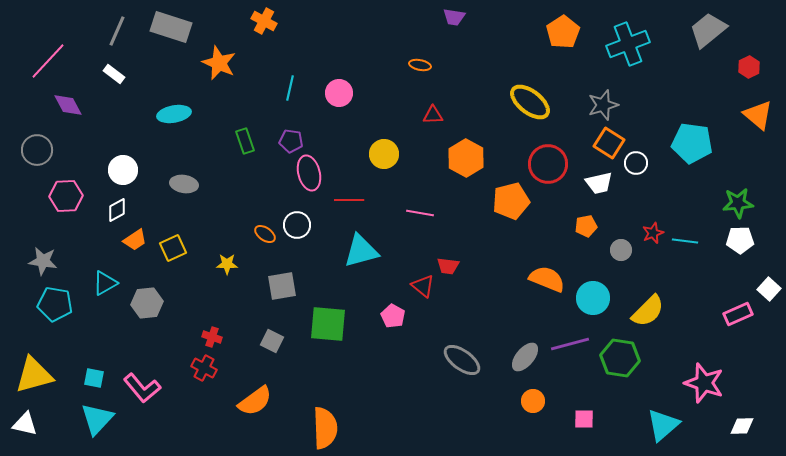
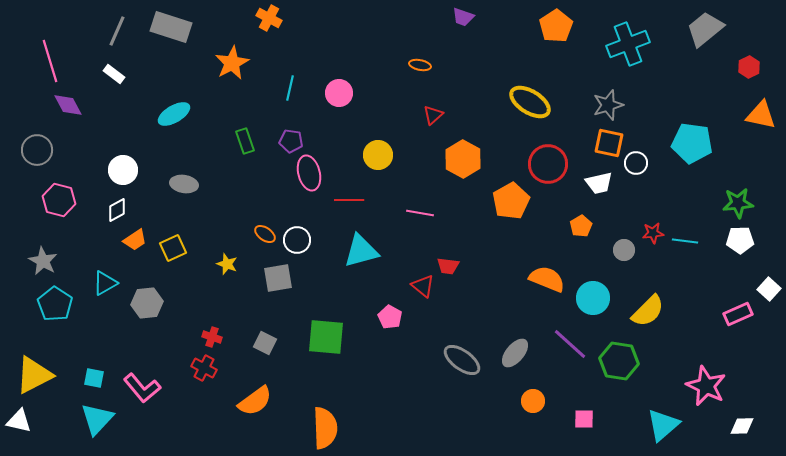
purple trapezoid at (454, 17): moved 9 px right; rotated 10 degrees clockwise
orange cross at (264, 21): moved 5 px right, 3 px up
gray trapezoid at (708, 30): moved 3 px left, 1 px up
orange pentagon at (563, 32): moved 7 px left, 6 px up
pink line at (48, 61): moved 2 px right; rotated 60 degrees counterclockwise
orange star at (219, 63): moved 13 px right; rotated 20 degrees clockwise
yellow ellipse at (530, 102): rotated 6 degrees counterclockwise
gray star at (603, 105): moved 5 px right
cyan ellipse at (174, 114): rotated 20 degrees counterclockwise
red triangle at (433, 115): rotated 40 degrees counterclockwise
orange triangle at (758, 115): moved 3 px right; rotated 28 degrees counterclockwise
orange square at (609, 143): rotated 20 degrees counterclockwise
yellow circle at (384, 154): moved 6 px left, 1 px down
orange hexagon at (466, 158): moved 3 px left, 1 px down
pink hexagon at (66, 196): moved 7 px left, 4 px down; rotated 16 degrees clockwise
orange pentagon at (511, 201): rotated 15 degrees counterclockwise
white circle at (297, 225): moved 15 px down
orange pentagon at (586, 226): moved 5 px left; rotated 20 degrees counterclockwise
red star at (653, 233): rotated 15 degrees clockwise
gray circle at (621, 250): moved 3 px right
gray star at (43, 261): rotated 20 degrees clockwise
yellow star at (227, 264): rotated 20 degrees clockwise
gray square at (282, 286): moved 4 px left, 8 px up
cyan pentagon at (55, 304): rotated 24 degrees clockwise
pink pentagon at (393, 316): moved 3 px left, 1 px down
green square at (328, 324): moved 2 px left, 13 px down
gray square at (272, 341): moved 7 px left, 2 px down
purple line at (570, 344): rotated 57 degrees clockwise
gray ellipse at (525, 357): moved 10 px left, 4 px up
green hexagon at (620, 358): moved 1 px left, 3 px down
yellow triangle at (34, 375): rotated 12 degrees counterclockwise
pink star at (704, 383): moved 2 px right, 3 px down; rotated 6 degrees clockwise
white triangle at (25, 424): moved 6 px left, 3 px up
